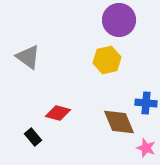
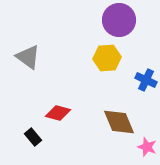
yellow hexagon: moved 2 px up; rotated 8 degrees clockwise
blue cross: moved 23 px up; rotated 20 degrees clockwise
pink star: moved 1 px right, 1 px up
